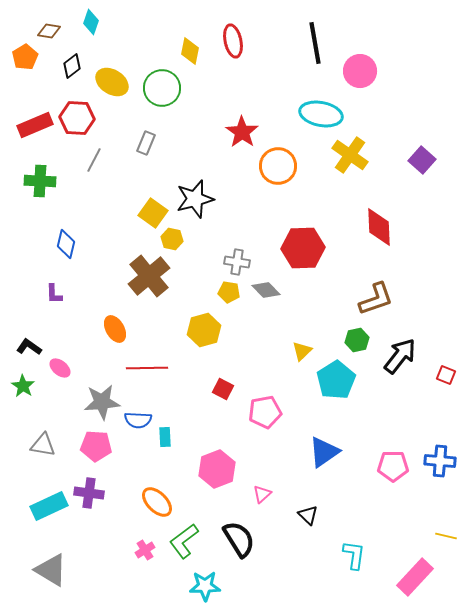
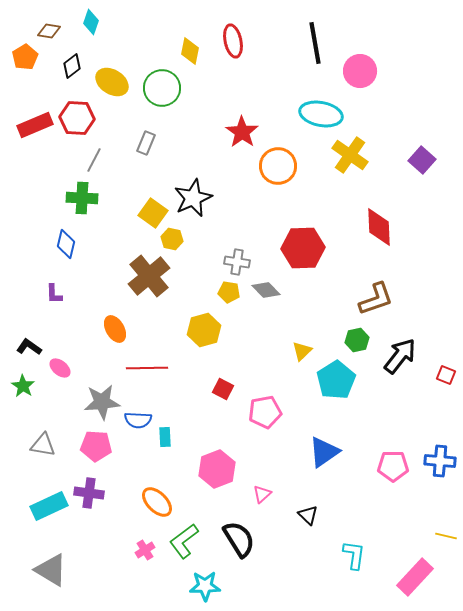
green cross at (40, 181): moved 42 px right, 17 px down
black star at (195, 199): moved 2 px left, 1 px up; rotated 9 degrees counterclockwise
